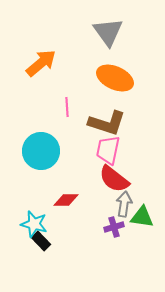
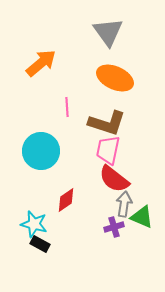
red diamond: rotated 35 degrees counterclockwise
green triangle: rotated 15 degrees clockwise
black rectangle: moved 1 px left, 3 px down; rotated 18 degrees counterclockwise
